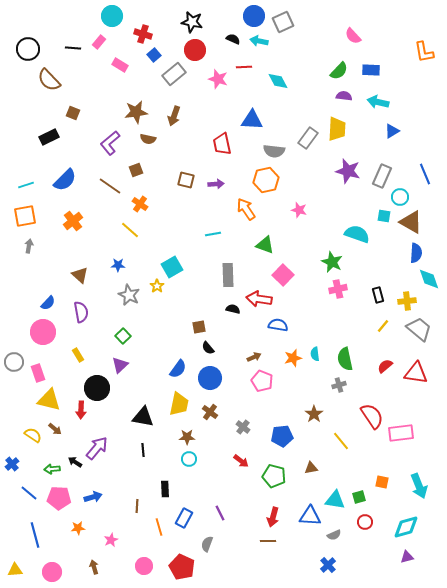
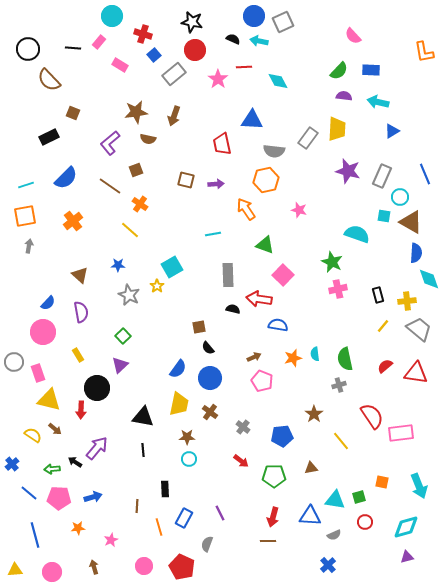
pink star at (218, 79): rotated 18 degrees clockwise
blue semicircle at (65, 180): moved 1 px right, 2 px up
green pentagon at (274, 476): rotated 15 degrees counterclockwise
